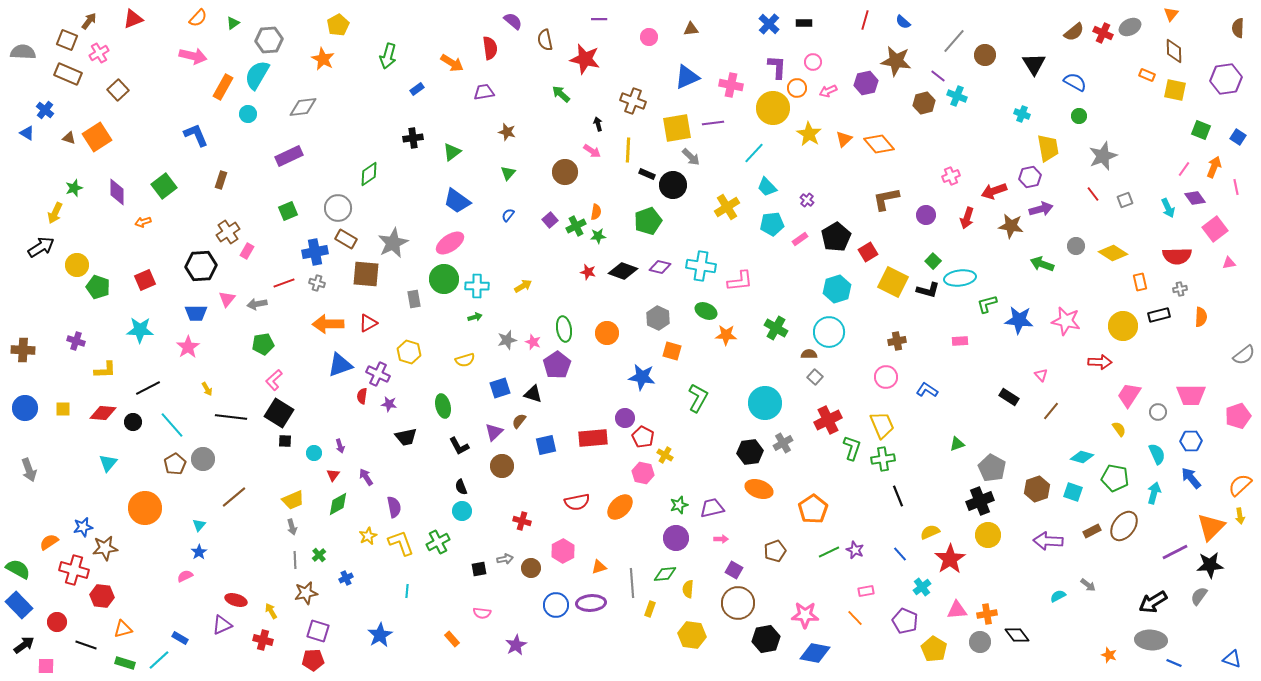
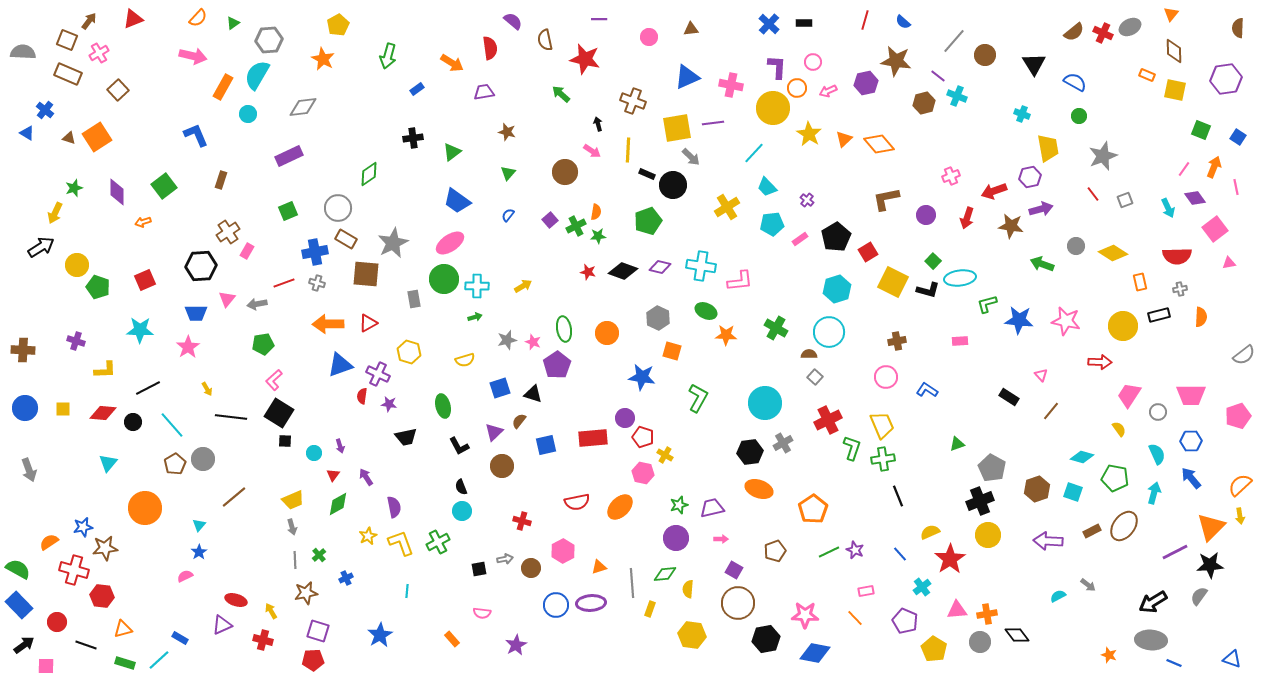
red pentagon at (643, 437): rotated 10 degrees counterclockwise
